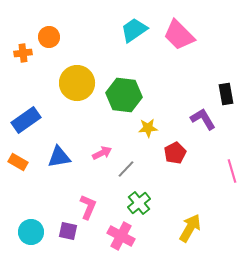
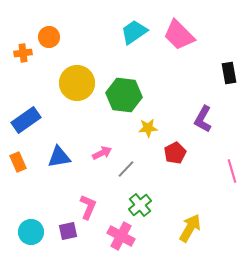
cyan trapezoid: moved 2 px down
black rectangle: moved 3 px right, 21 px up
purple L-shape: rotated 120 degrees counterclockwise
orange rectangle: rotated 36 degrees clockwise
green cross: moved 1 px right, 2 px down
purple square: rotated 24 degrees counterclockwise
